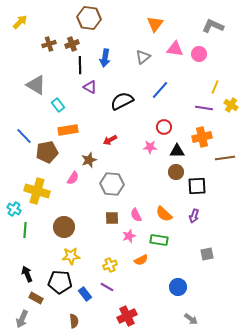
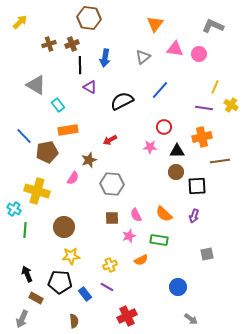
brown line at (225, 158): moved 5 px left, 3 px down
